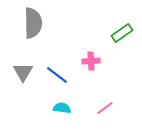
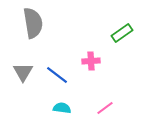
gray semicircle: rotated 8 degrees counterclockwise
